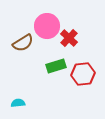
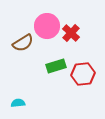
red cross: moved 2 px right, 5 px up
